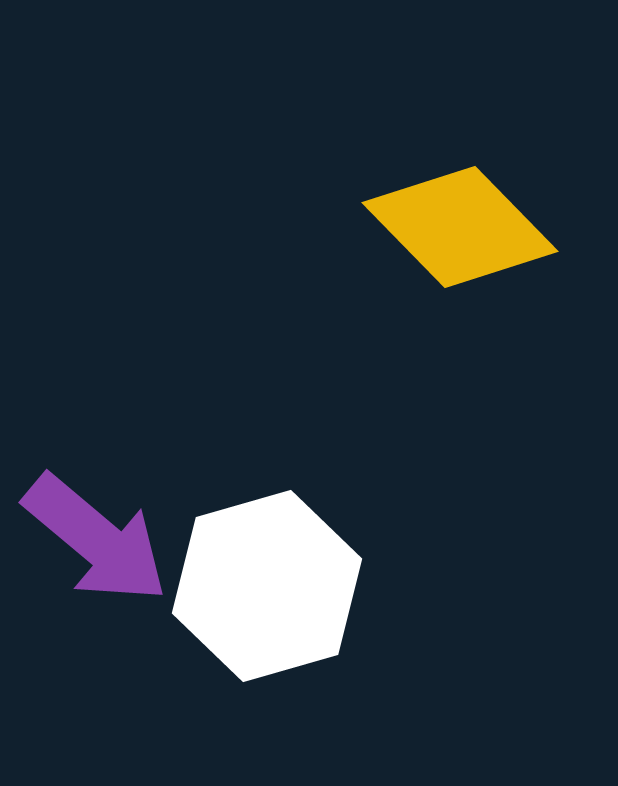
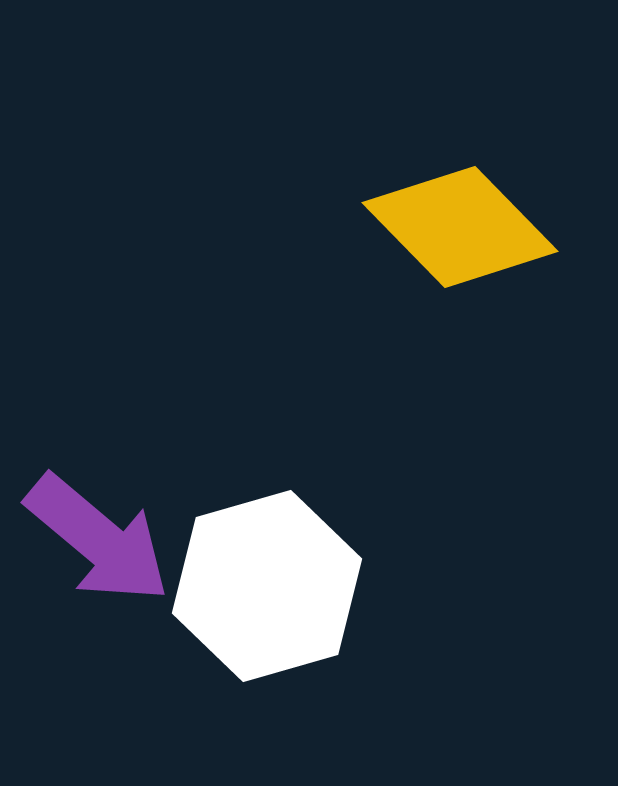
purple arrow: moved 2 px right
